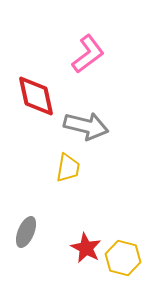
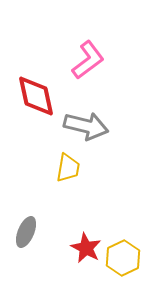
pink L-shape: moved 6 px down
yellow hexagon: rotated 20 degrees clockwise
